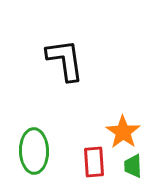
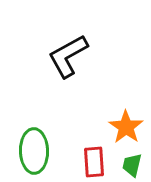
black L-shape: moved 3 px right, 4 px up; rotated 111 degrees counterclockwise
orange star: moved 3 px right, 5 px up
green trapezoid: moved 1 px left, 1 px up; rotated 15 degrees clockwise
